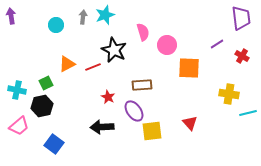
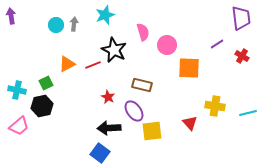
gray arrow: moved 9 px left, 7 px down
red line: moved 2 px up
brown rectangle: rotated 18 degrees clockwise
yellow cross: moved 14 px left, 12 px down
black arrow: moved 7 px right, 1 px down
blue square: moved 46 px right, 9 px down
